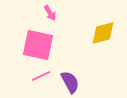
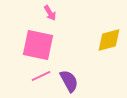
yellow diamond: moved 6 px right, 7 px down
purple semicircle: moved 1 px left, 1 px up
